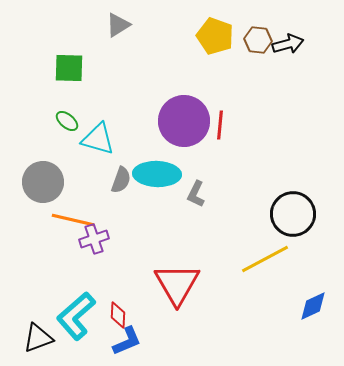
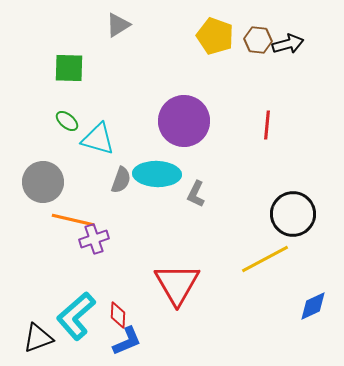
red line: moved 47 px right
